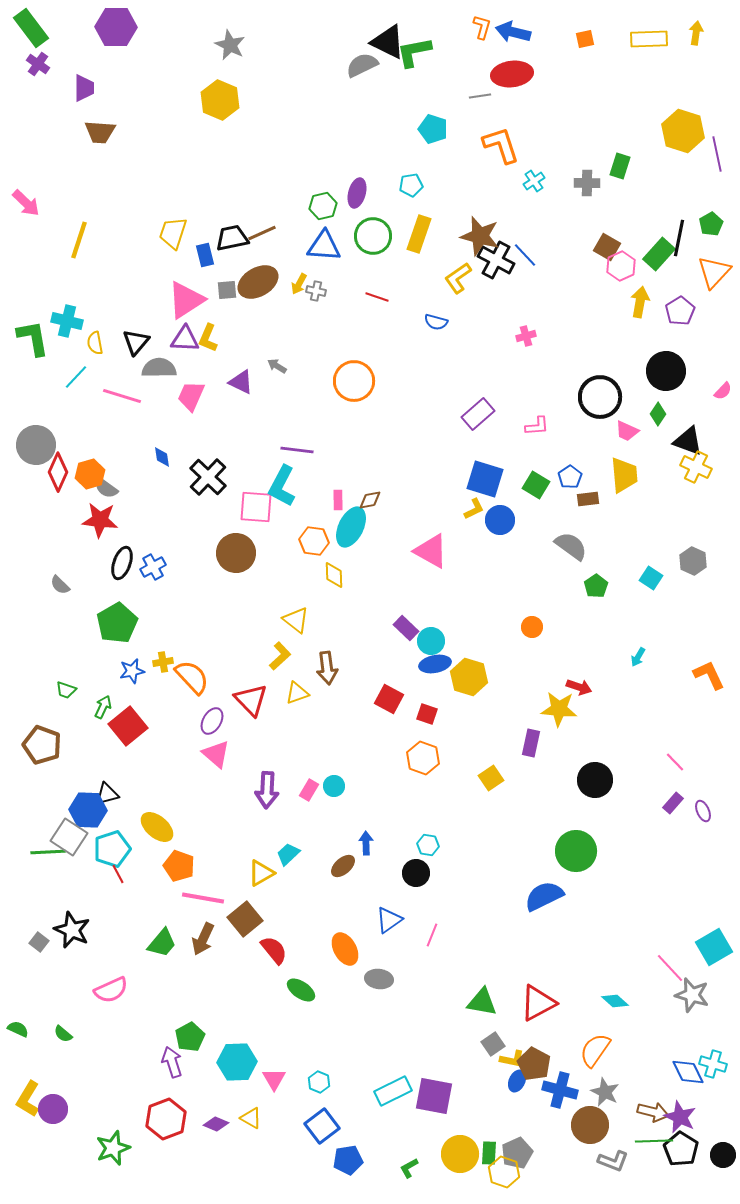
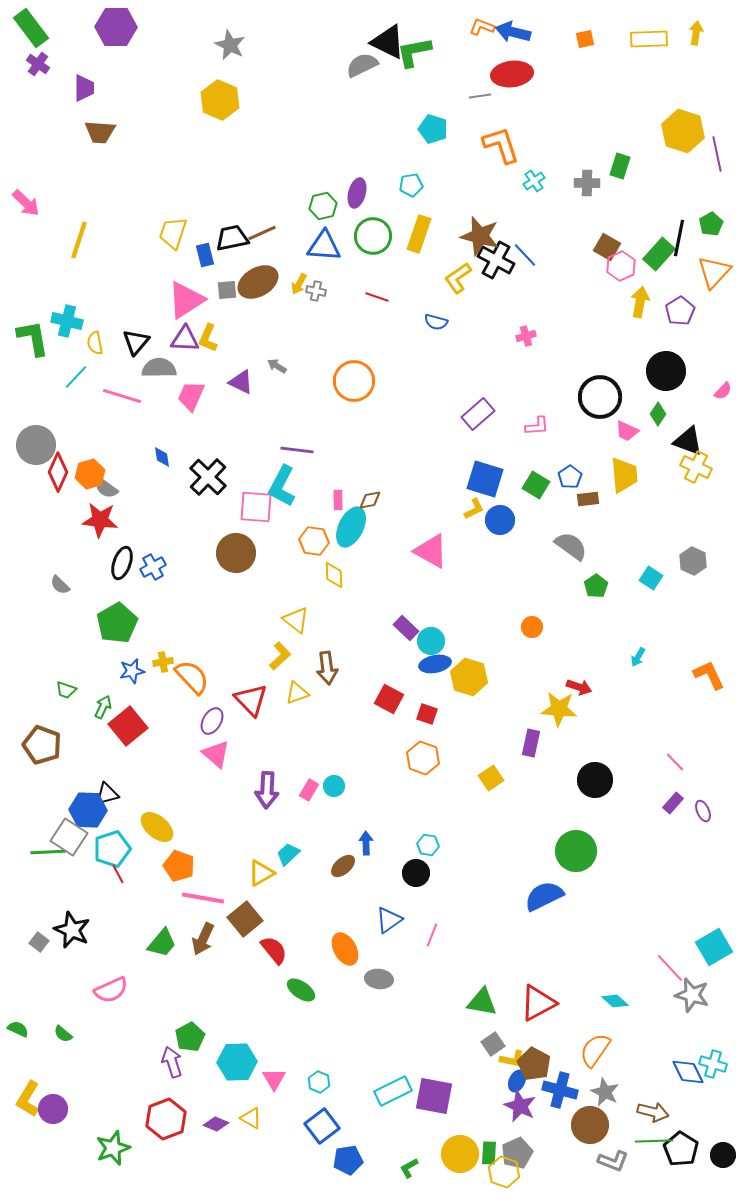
orange L-shape at (482, 27): rotated 85 degrees counterclockwise
purple star at (680, 1117): moved 160 px left, 11 px up
